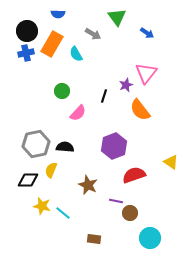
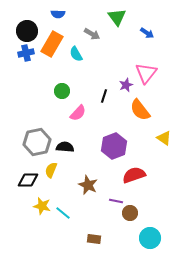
gray arrow: moved 1 px left
gray hexagon: moved 1 px right, 2 px up
yellow triangle: moved 7 px left, 24 px up
